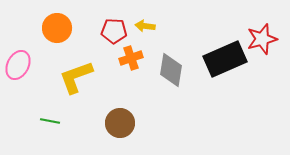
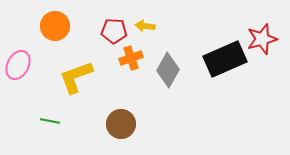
orange circle: moved 2 px left, 2 px up
gray diamond: moved 3 px left; rotated 20 degrees clockwise
brown circle: moved 1 px right, 1 px down
